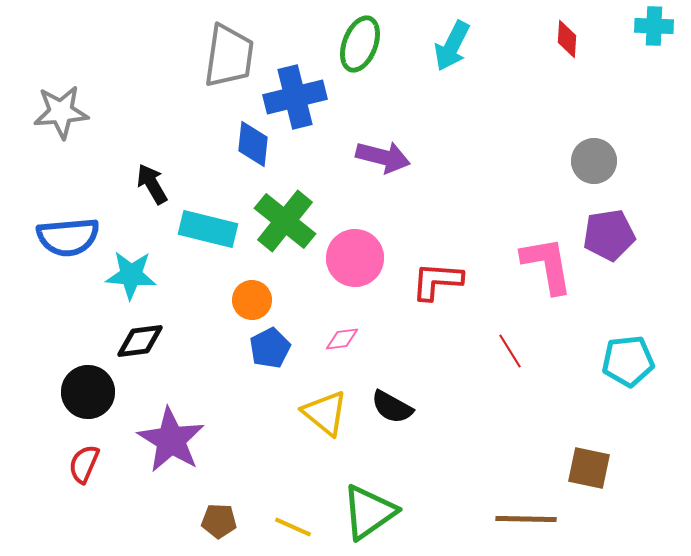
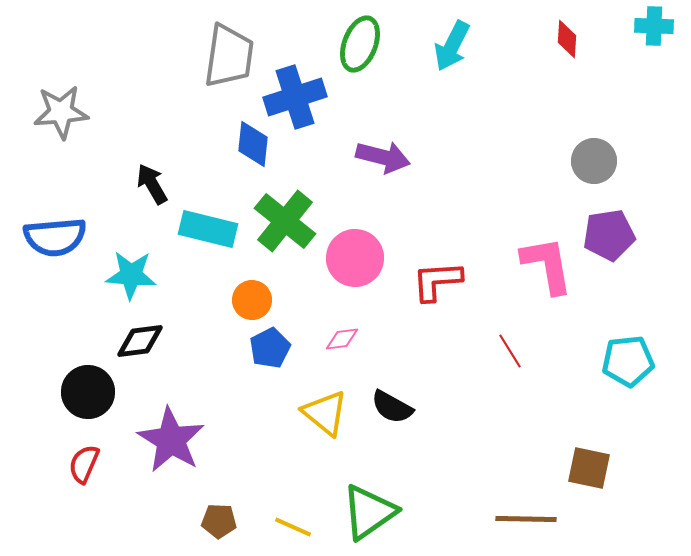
blue cross: rotated 4 degrees counterclockwise
blue semicircle: moved 13 px left
red L-shape: rotated 8 degrees counterclockwise
